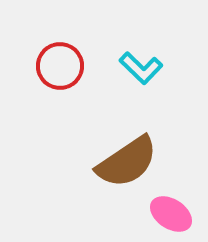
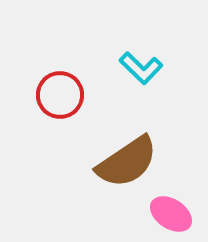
red circle: moved 29 px down
